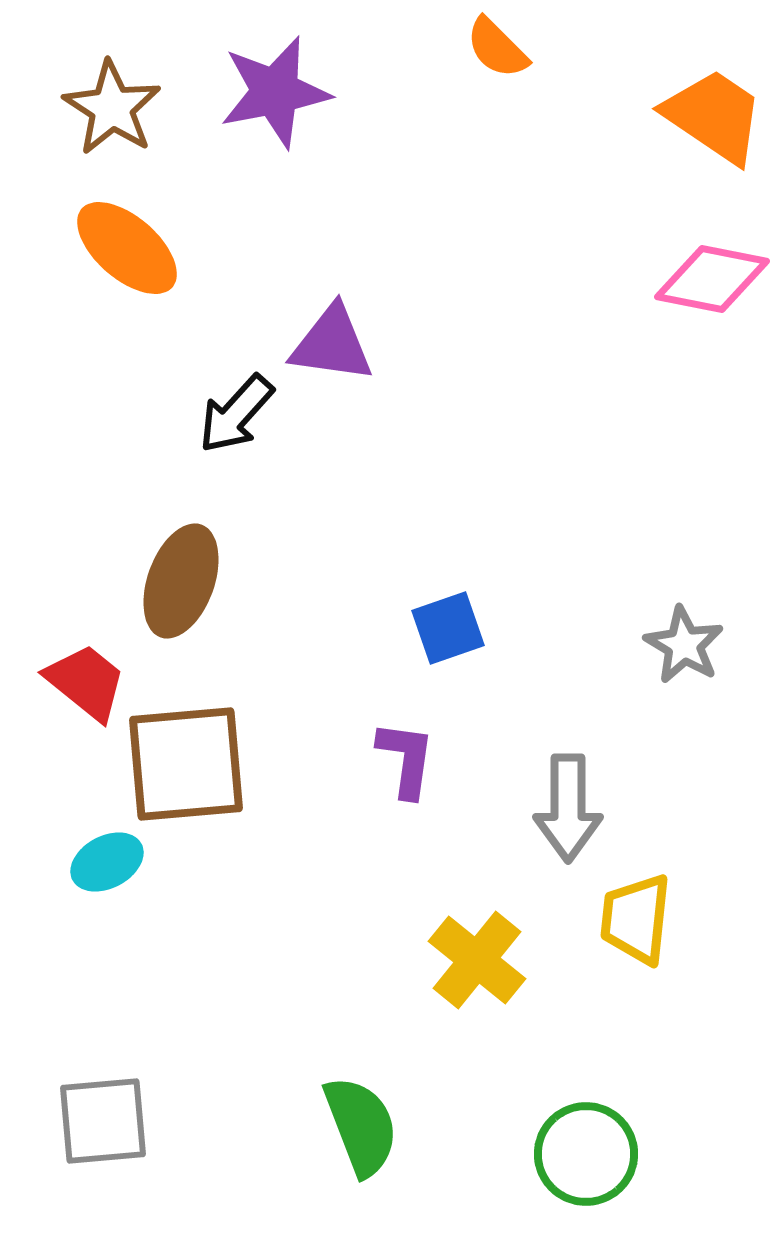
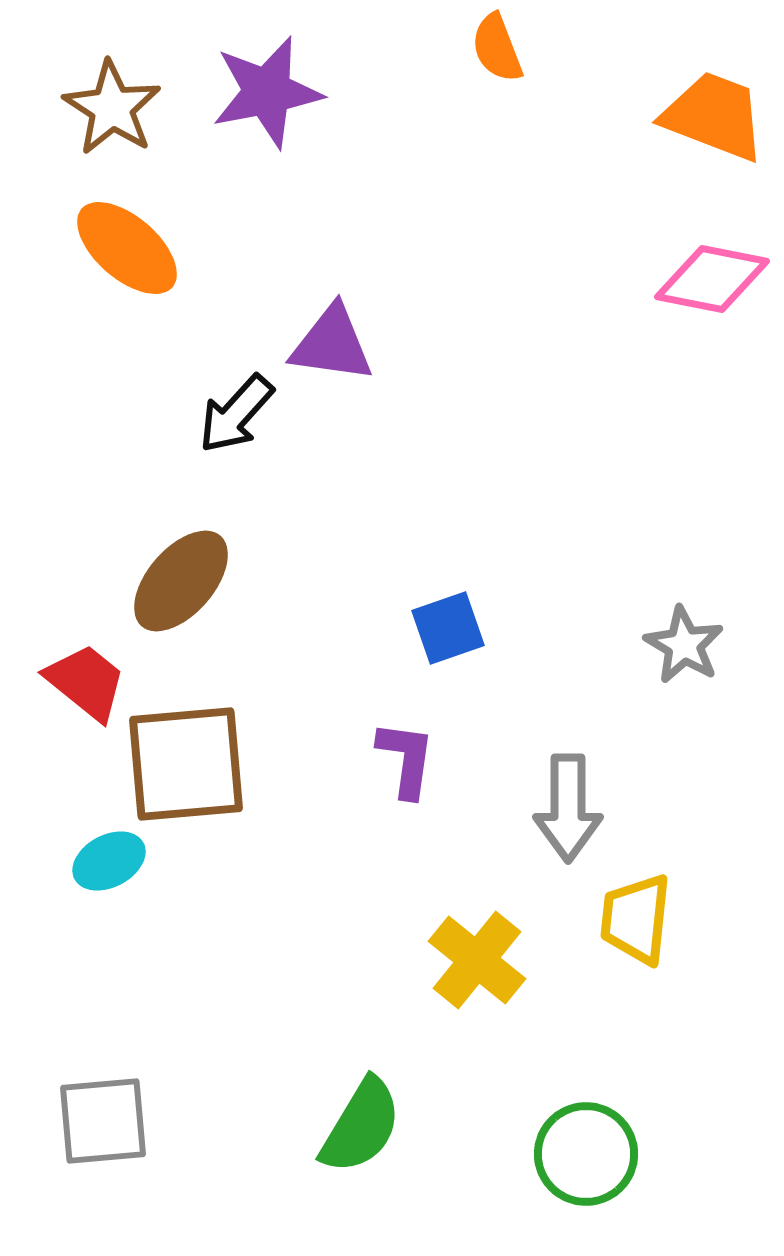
orange semicircle: rotated 24 degrees clockwise
purple star: moved 8 px left
orange trapezoid: rotated 13 degrees counterclockwise
brown ellipse: rotated 21 degrees clockwise
cyan ellipse: moved 2 px right, 1 px up
green semicircle: rotated 52 degrees clockwise
